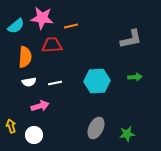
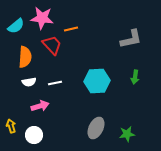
orange line: moved 3 px down
red trapezoid: rotated 50 degrees clockwise
green arrow: rotated 104 degrees clockwise
